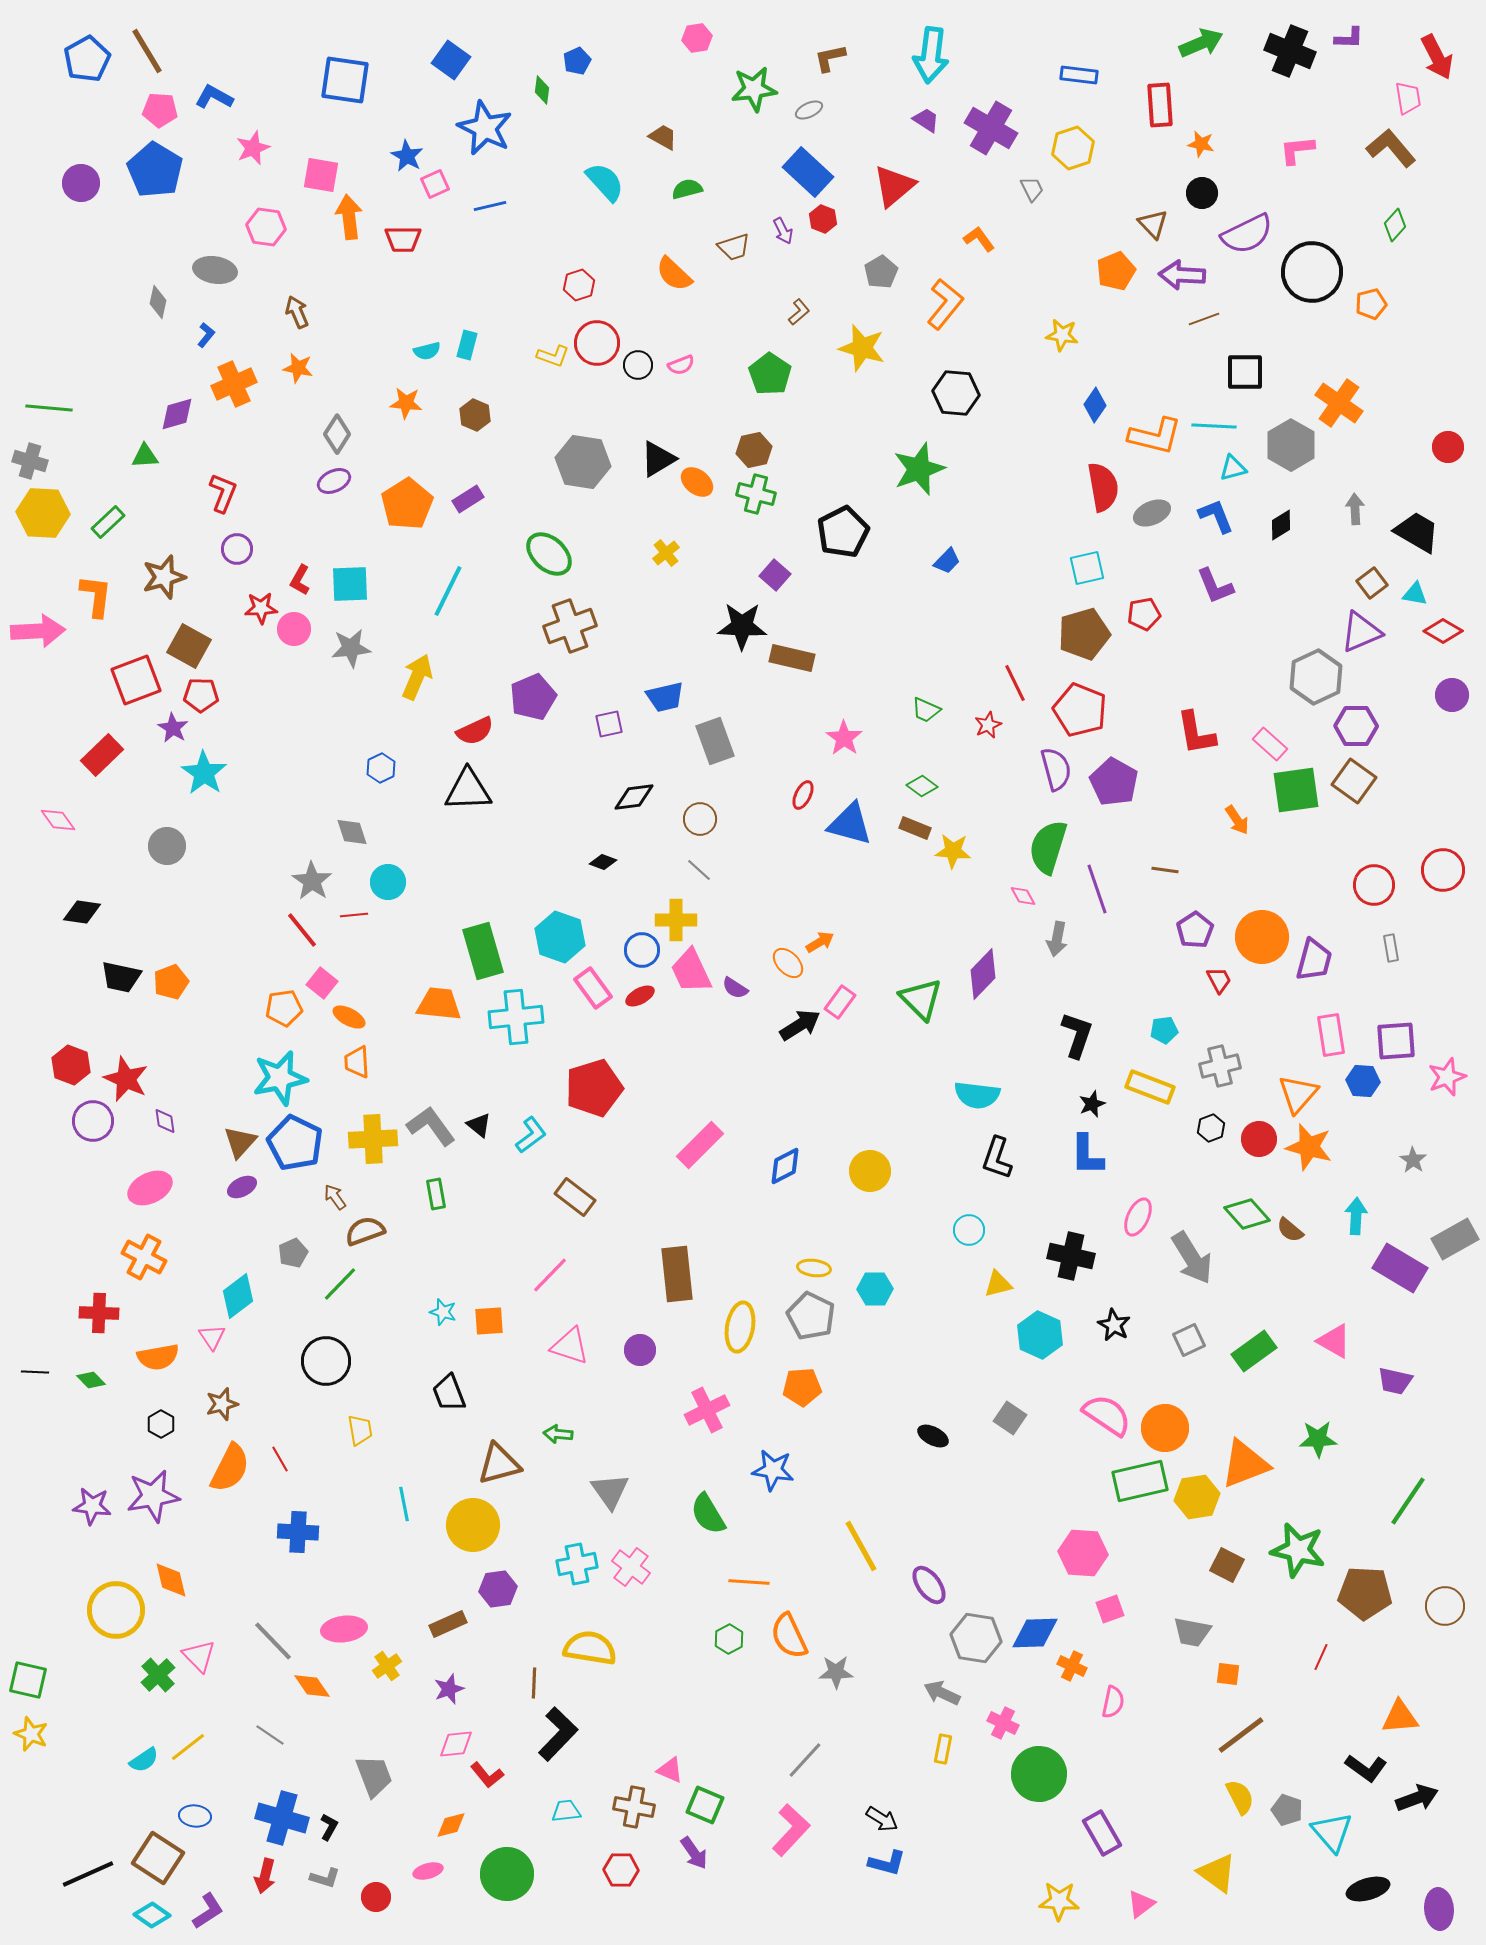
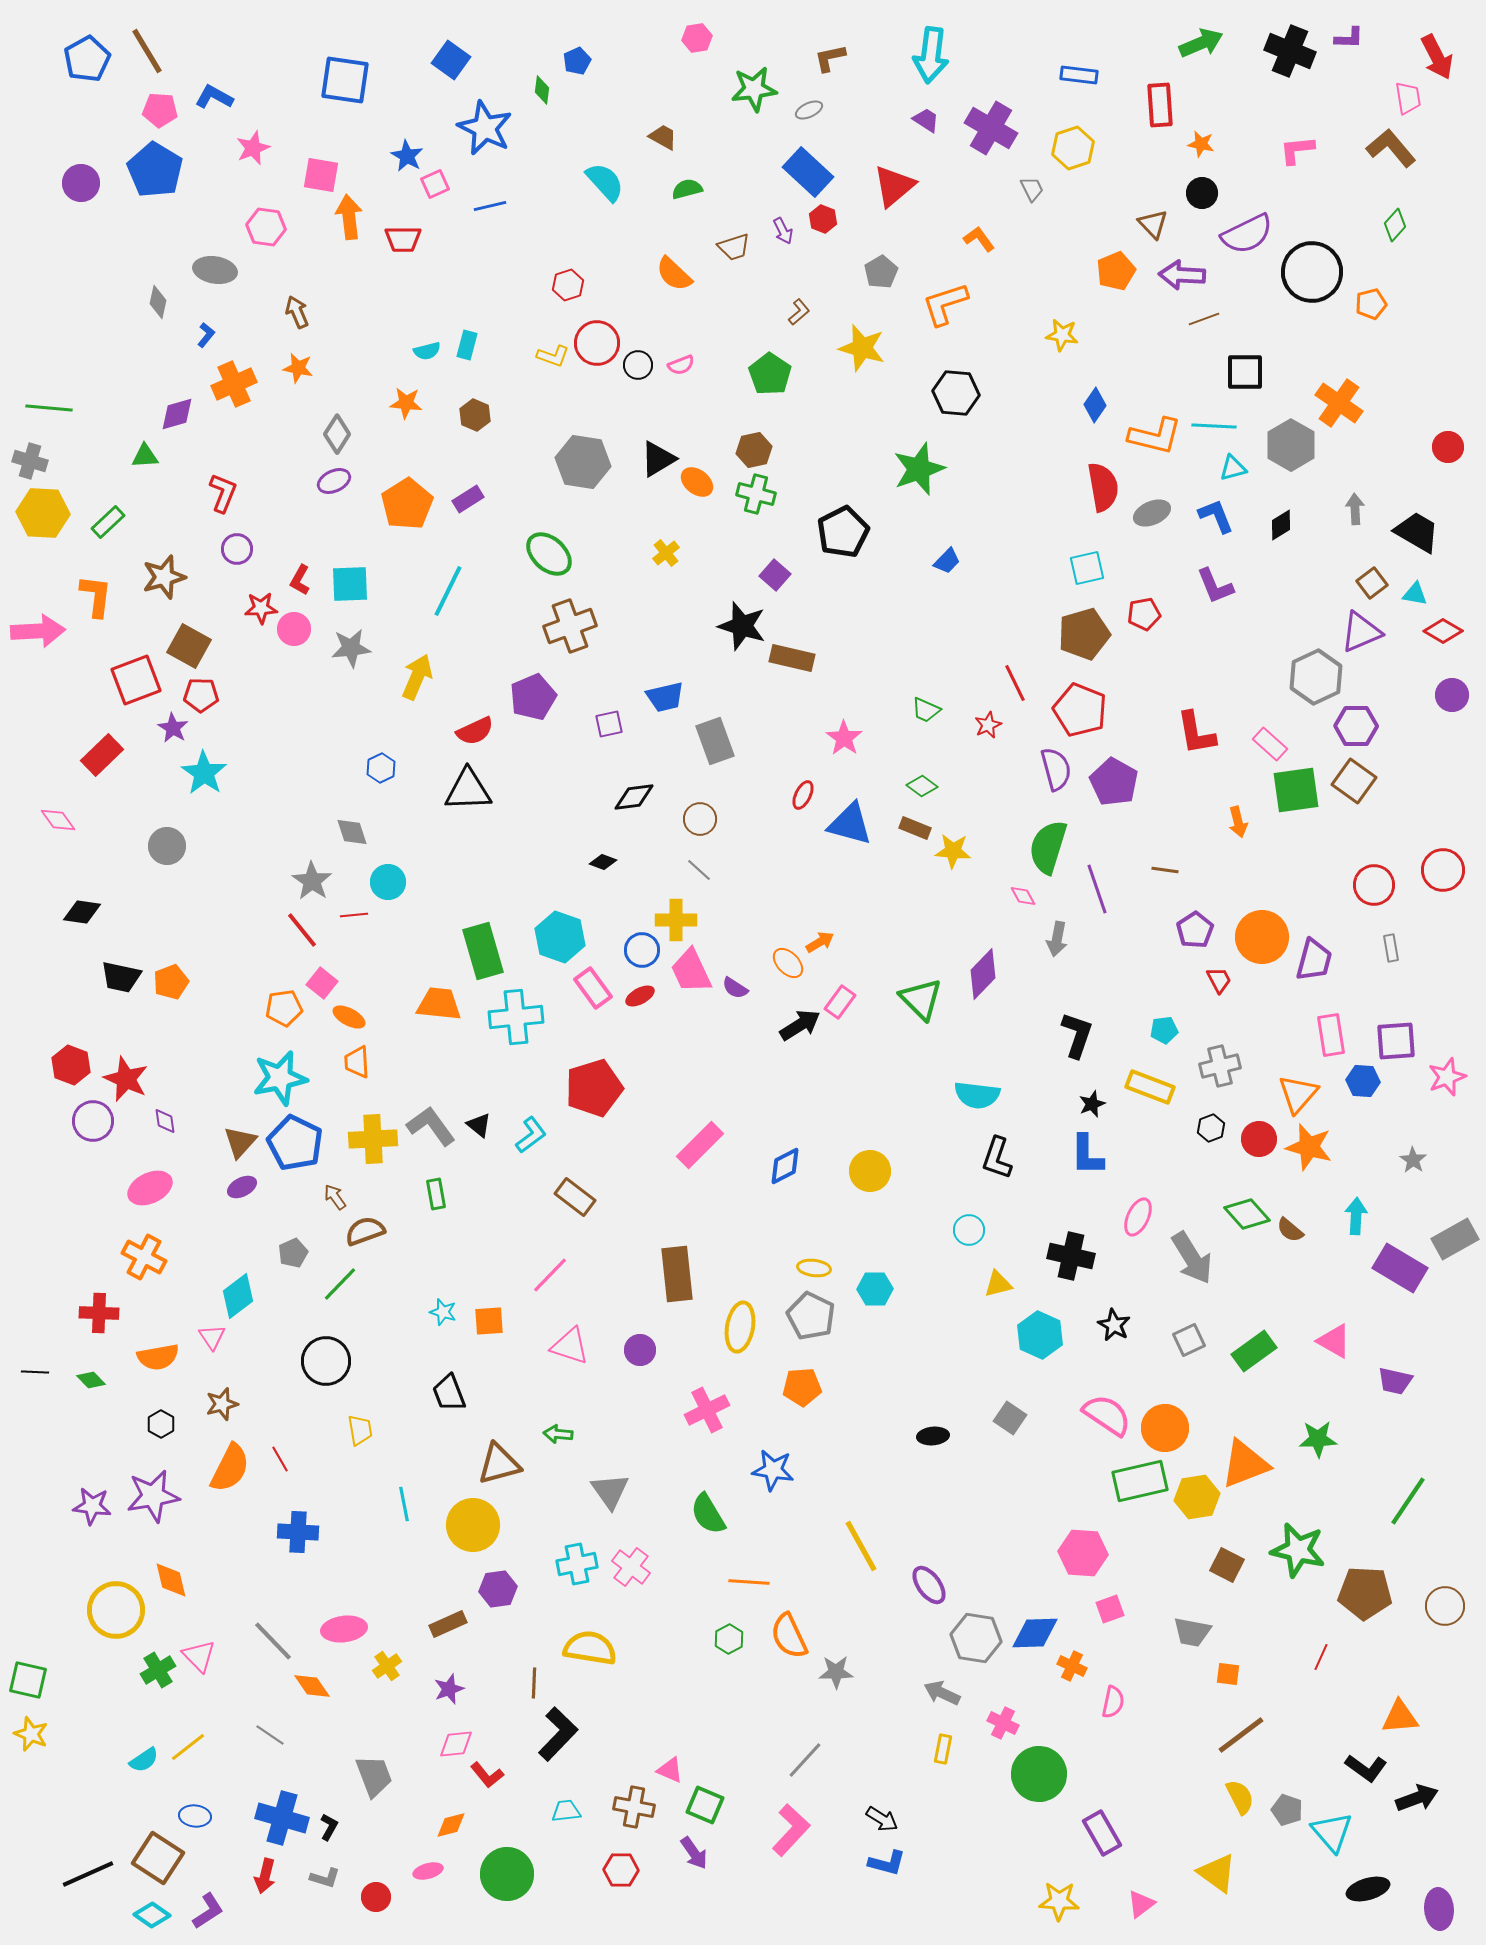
red hexagon at (579, 285): moved 11 px left
orange L-shape at (945, 304): rotated 147 degrees counterclockwise
black star at (742, 626): rotated 15 degrees clockwise
orange arrow at (1237, 820): moved 1 px right, 2 px down; rotated 20 degrees clockwise
black ellipse at (933, 1436): rotated 32 degrees counterclockwise
green cross at (158, 1675): moved 5 px up; rotated 12 degrees clockwise
